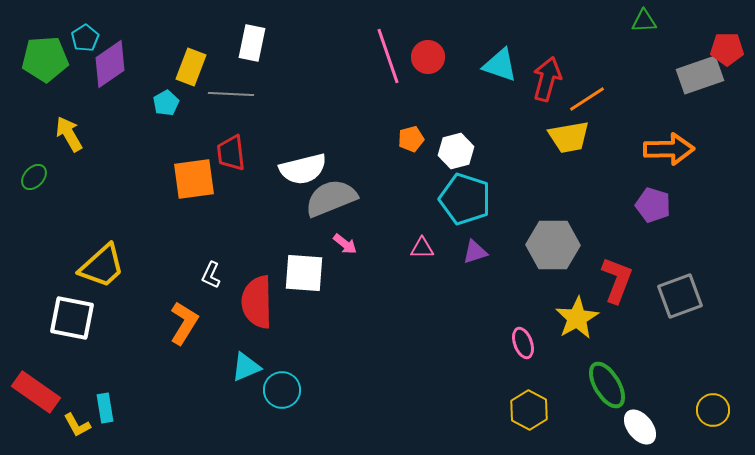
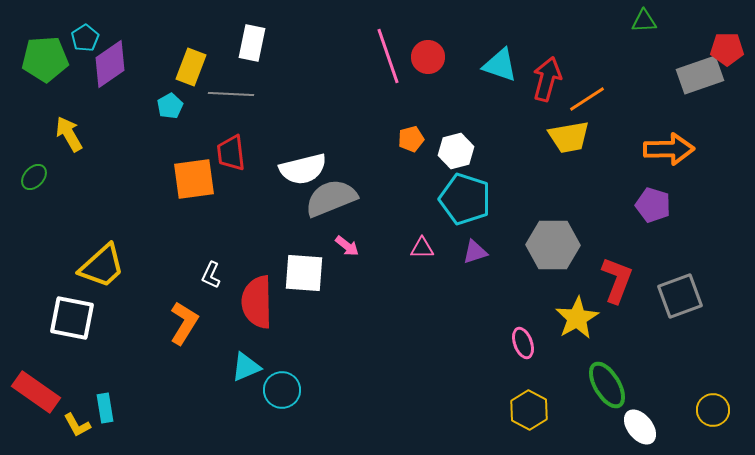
cyan pentagon at (166, 103): moved 4 px right, 3 px down
pink arrow at (345, 244): moved 2 px right, 2 px down
